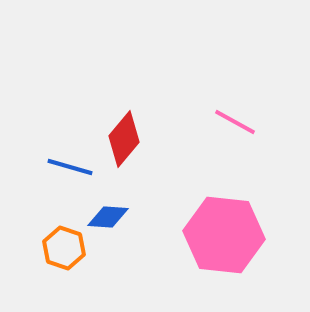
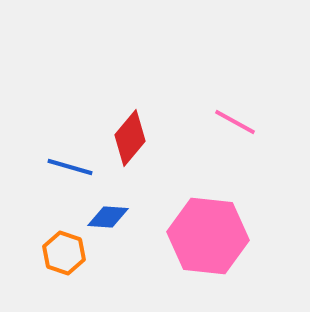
red diamond: moved 6 px right, 1 px up
pink hexagon: moved 16 px left, 1 px down
orange hexagon: moved 5 px down
